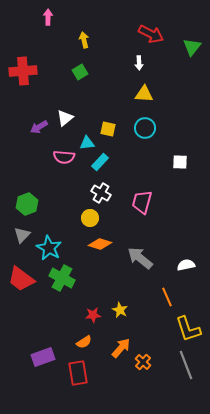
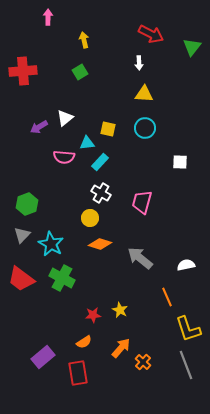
cyan star: moved 2 px right, 4 px up
purple rectangle: rotated 20 degrees counterclockwise
